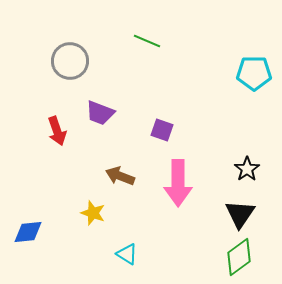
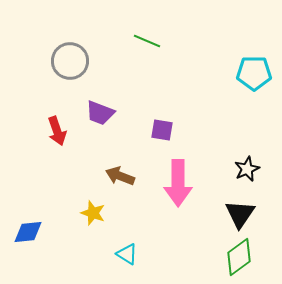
purple square: rotated 10 degrees counterclockwise
black star: rotated 10 degrees clockwise
